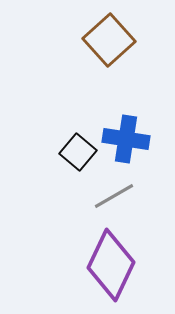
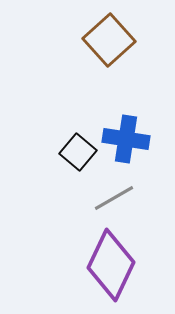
gray line: moved 2 px down
